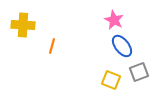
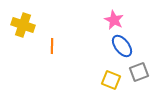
yellow cross: rotated 15 degrees clockwise
orange line: rotated 14 degrees counterclockwise
